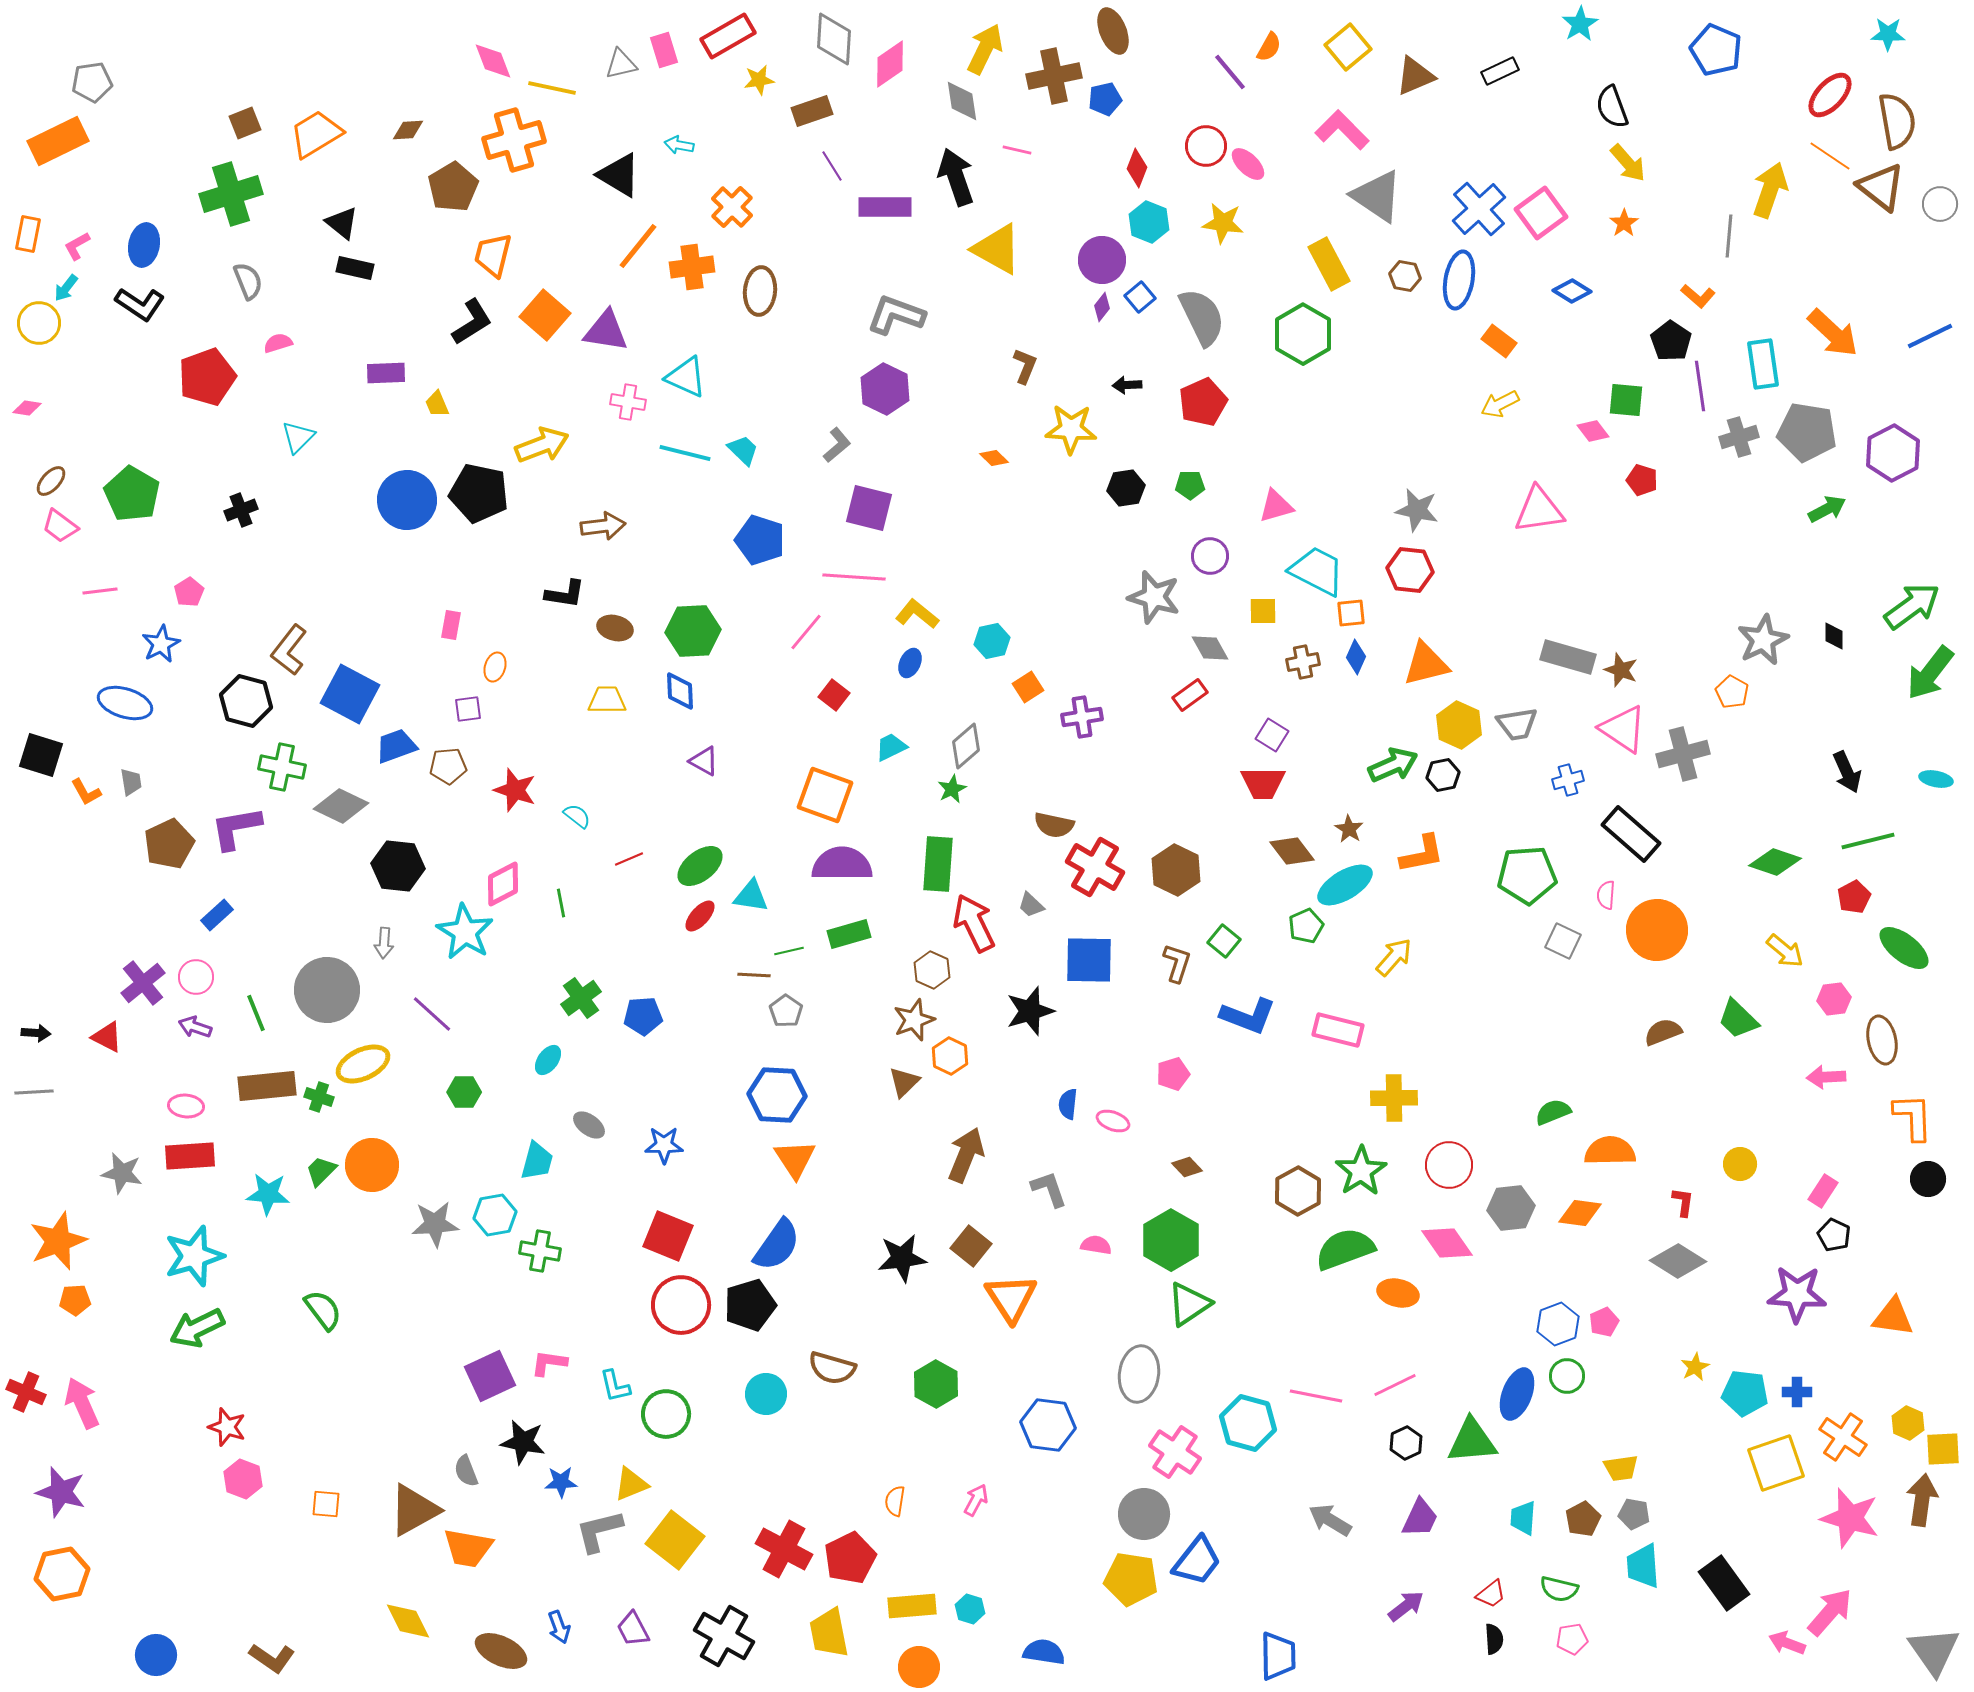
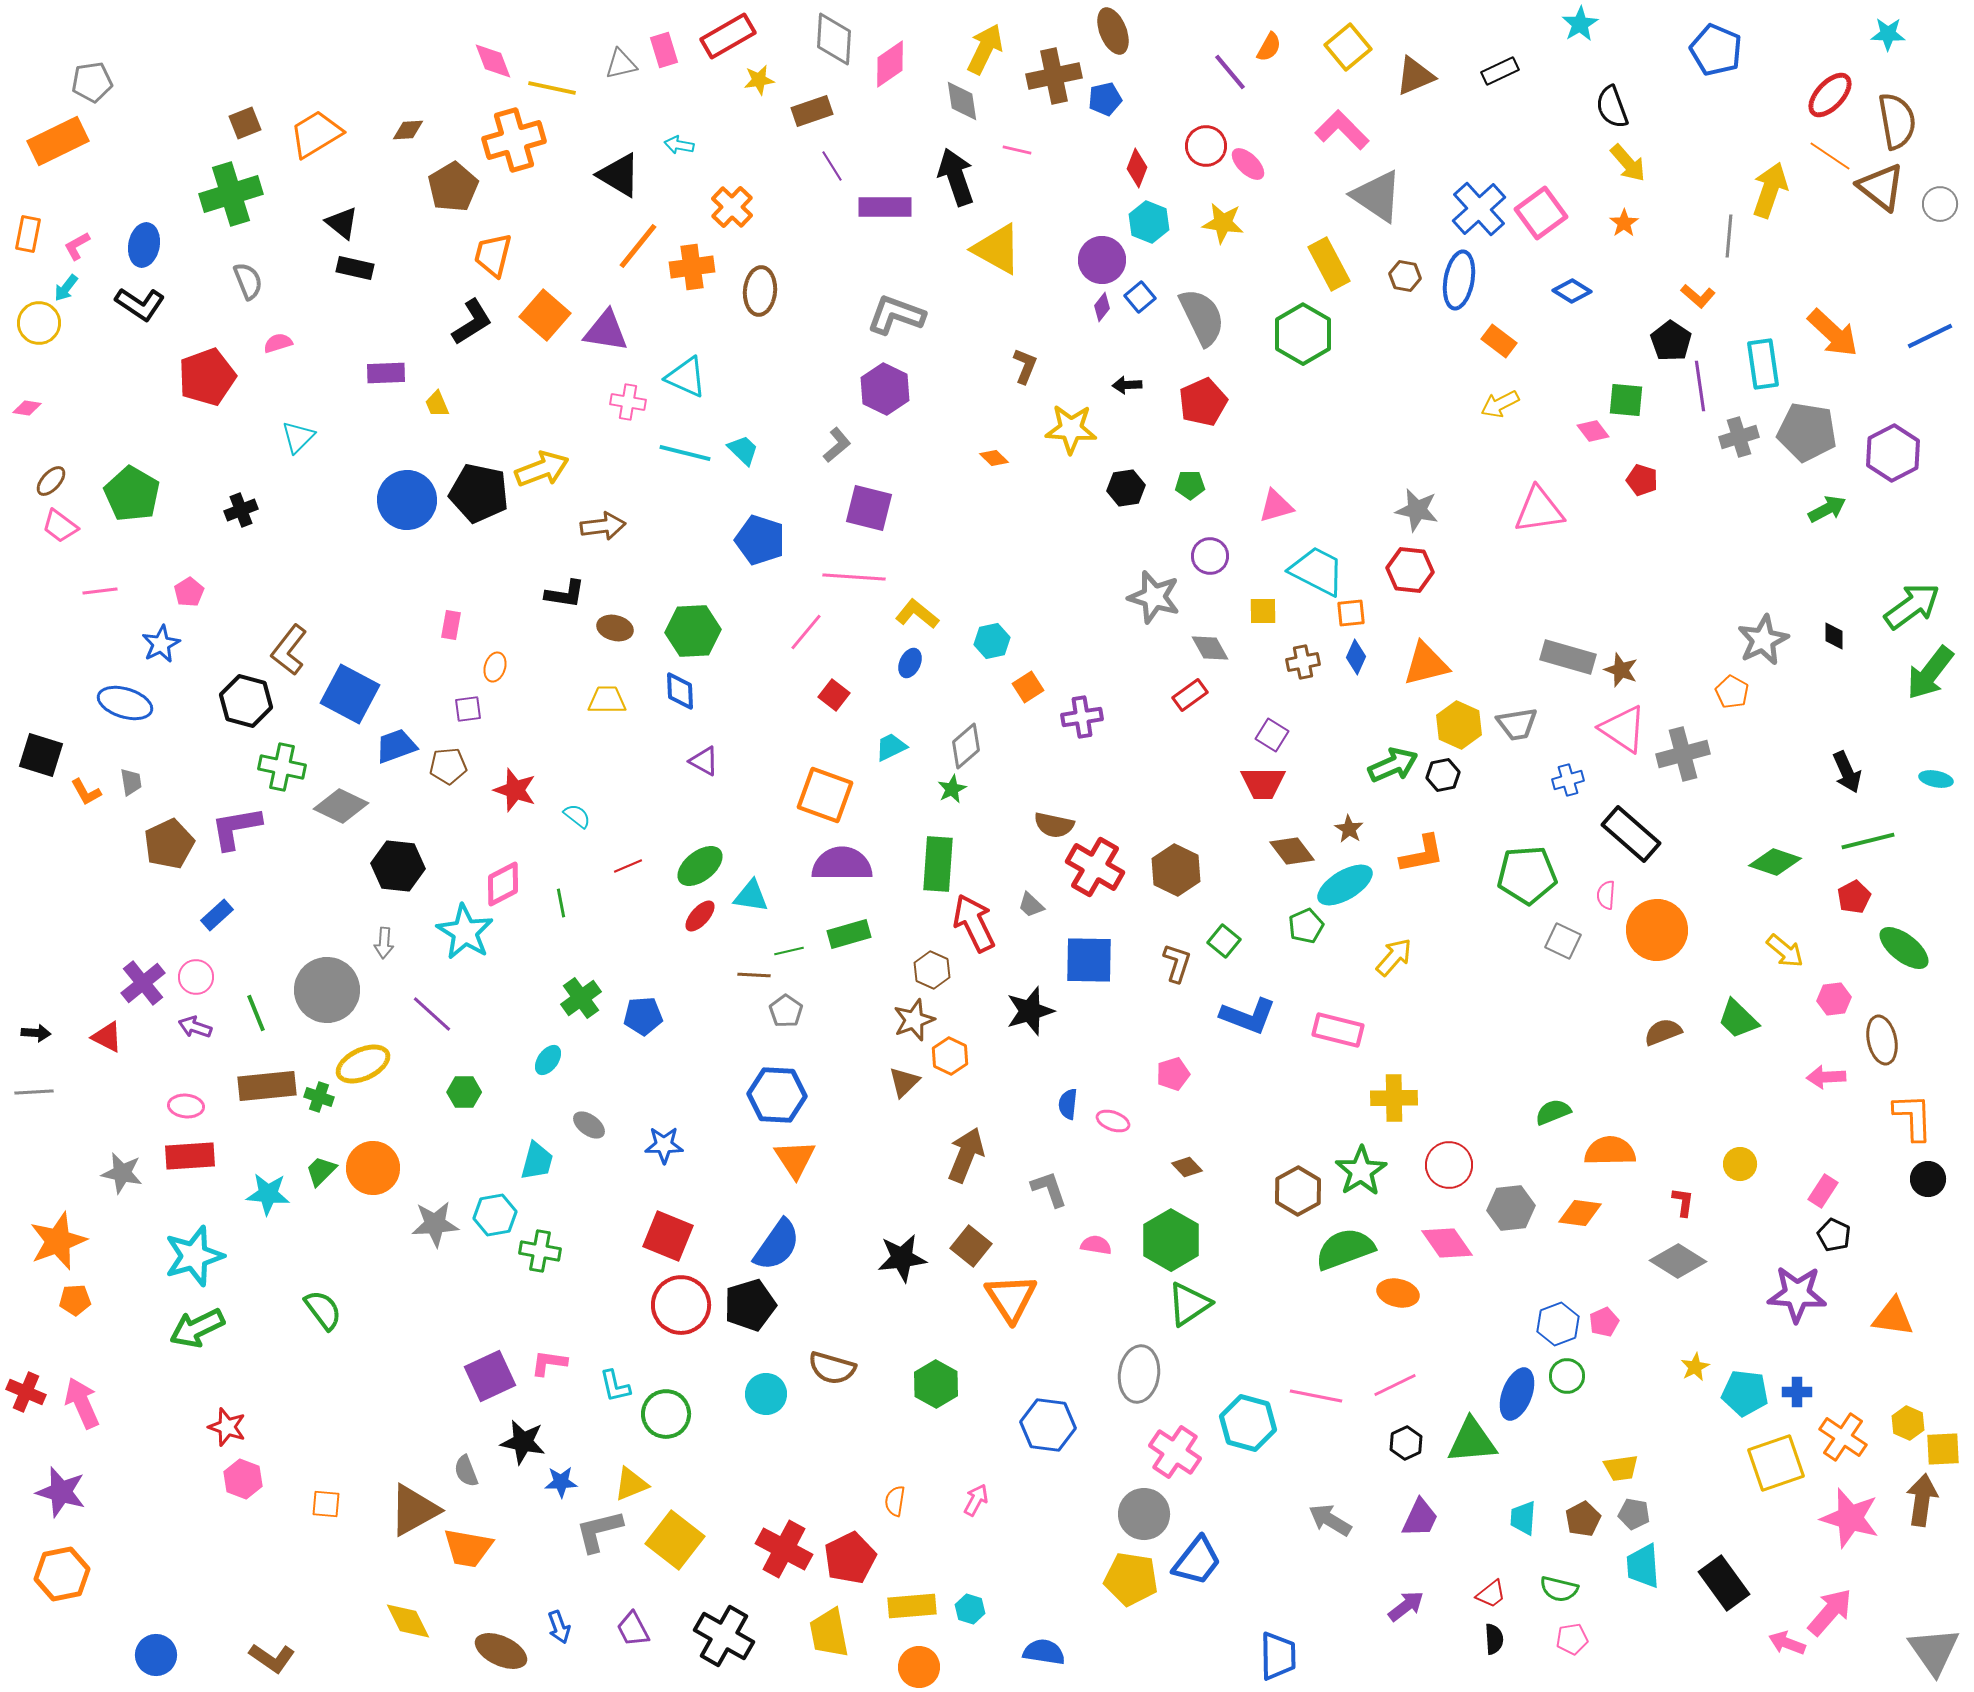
yellow arrow at (542, 445): moved 24 px down
red line at (629, 859): moved 1 px left, 7 px down
orange circle at (372, 1165): moved 1 px right, 3 px down
